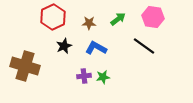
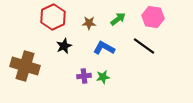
blue L-shape: moved 8 px right
